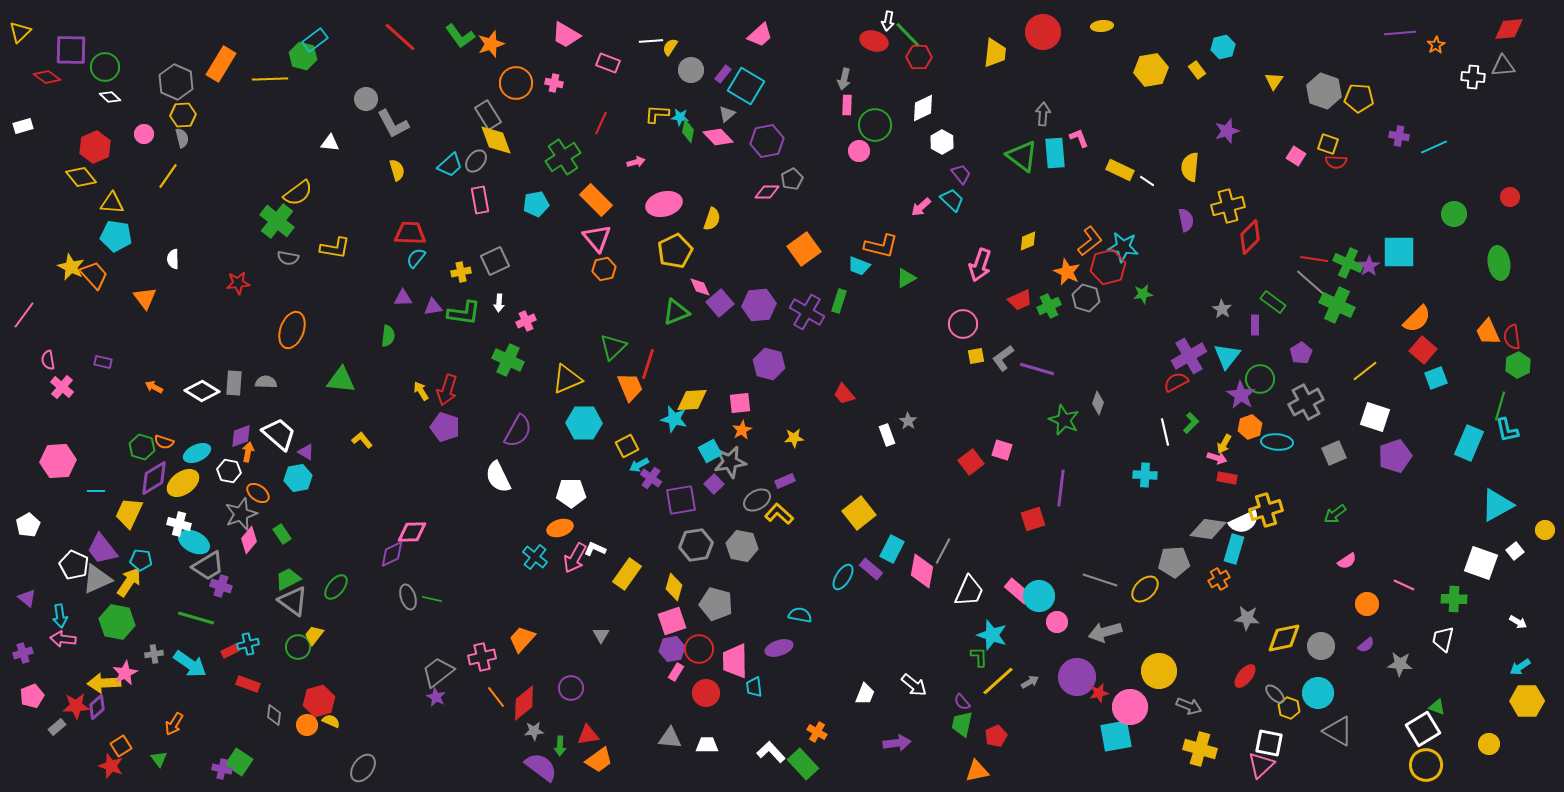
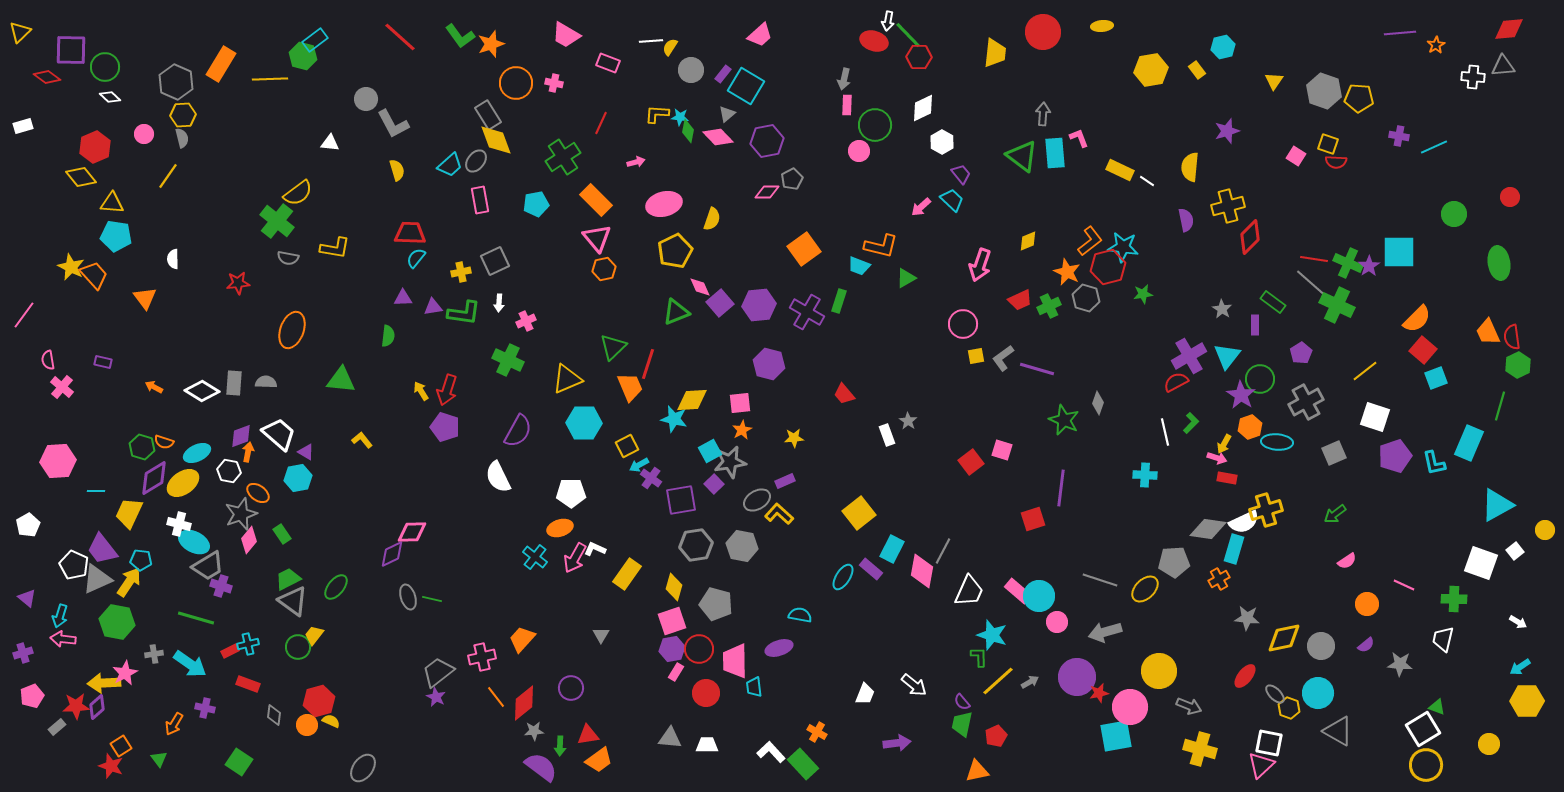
cyan L-shape at (1507, 430): moved 73 px left, 33 px down
cyan arrow at (60, 616): rotated 25 degrees clockwise
purple cross at (222, 769): moved 17 px left, 61 px up
